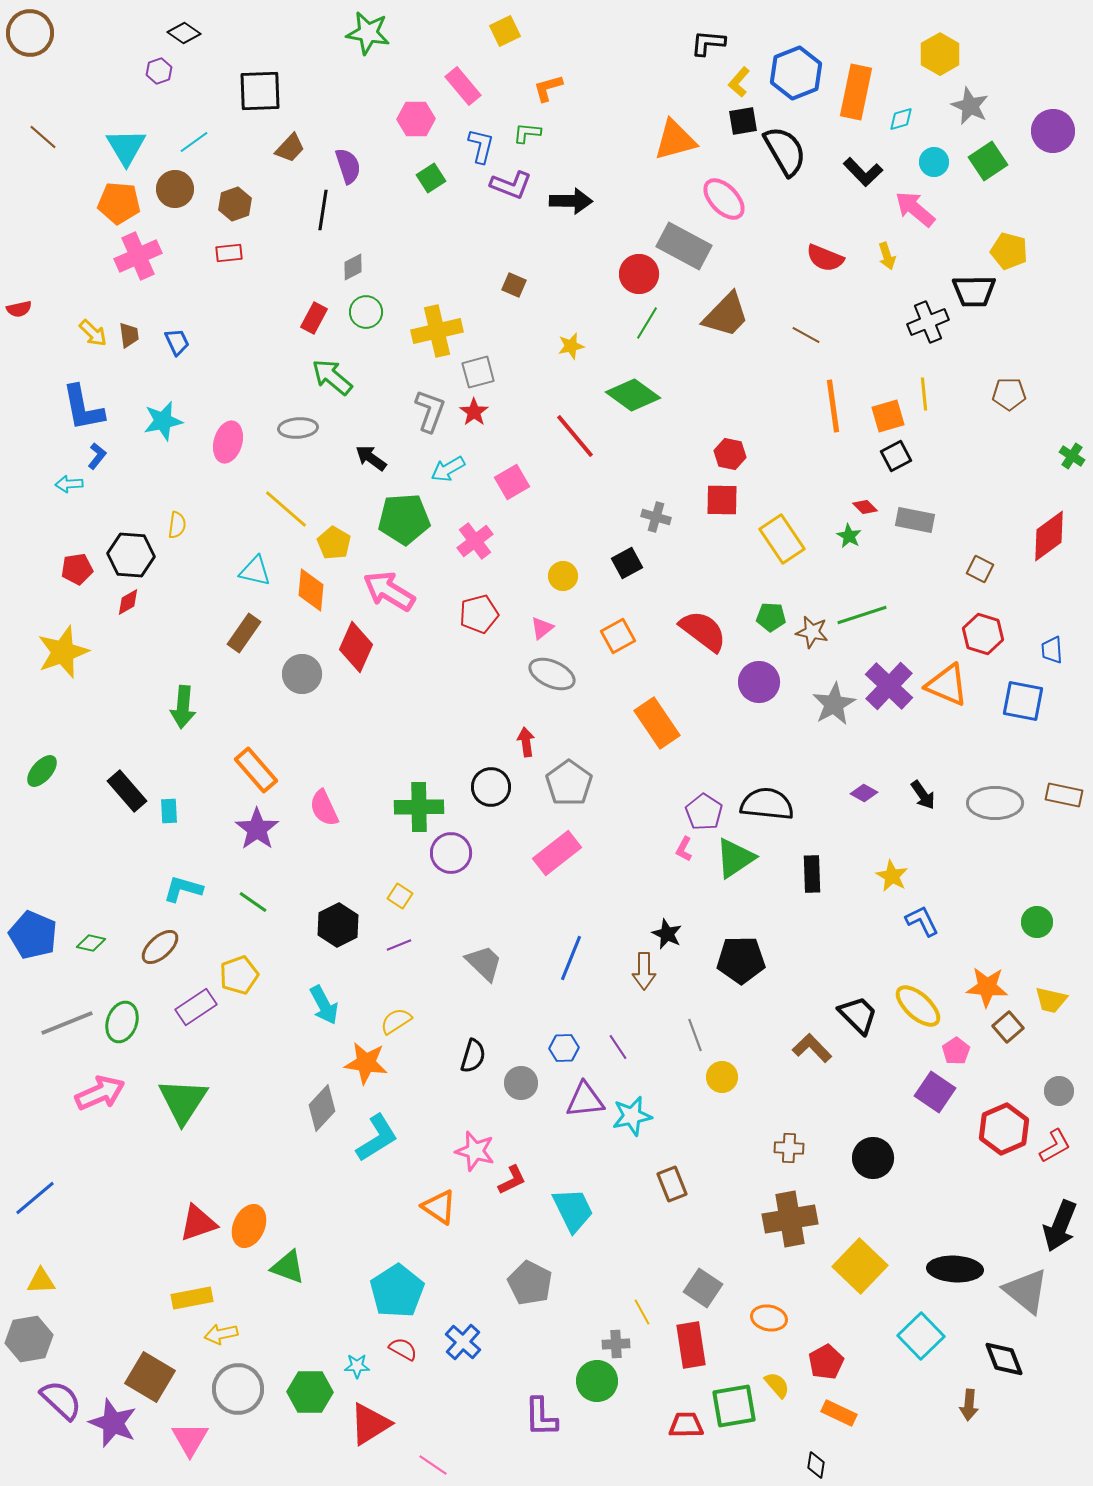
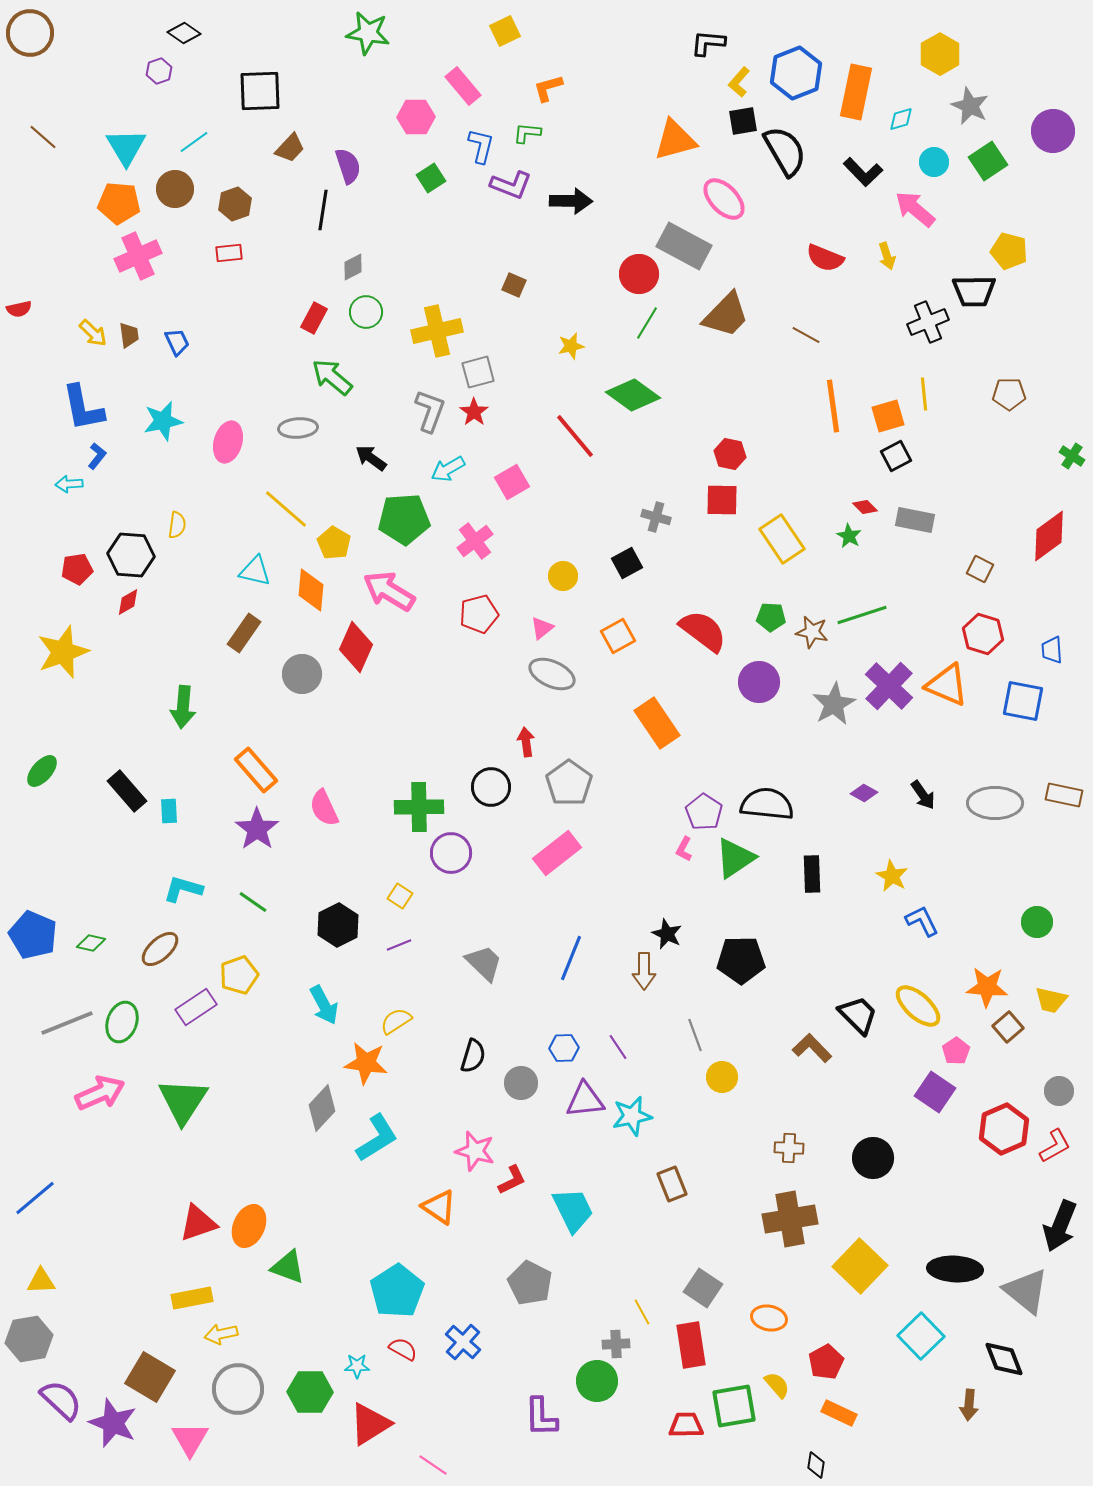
pink hexagon at (416, 119): moved 2 px up
brown ellipse at (160, 947): moved 2 px down
